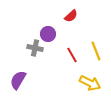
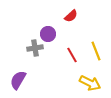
gray cross: rotated 21 degrees counterclockwise
